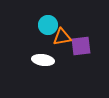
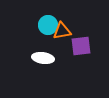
orange triangle: moved 6 px up
white ellipse: moved 2 px up
